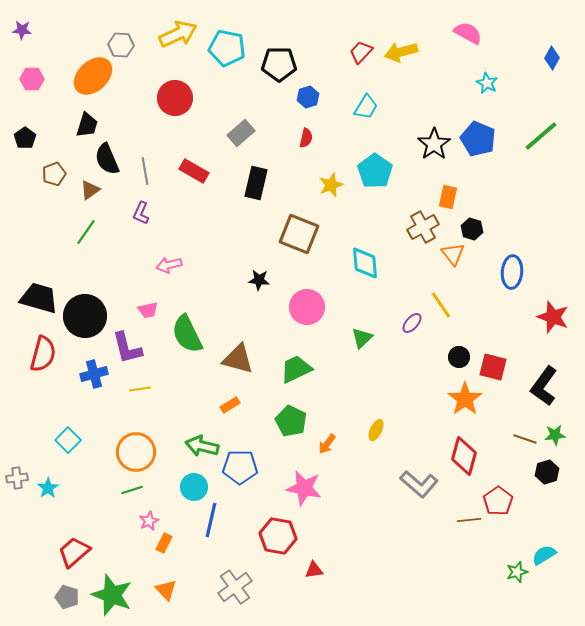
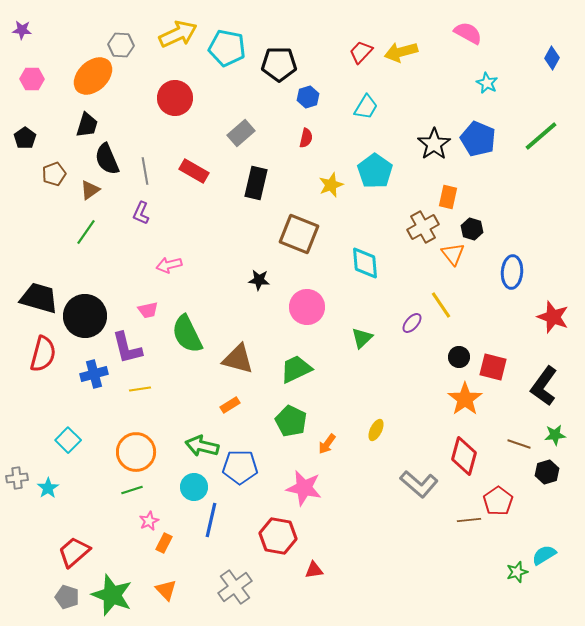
brown line at (525, 439): moved 6 px left, 5 px down
